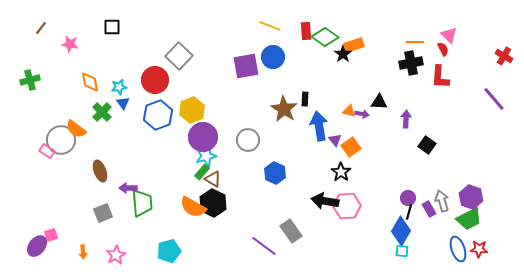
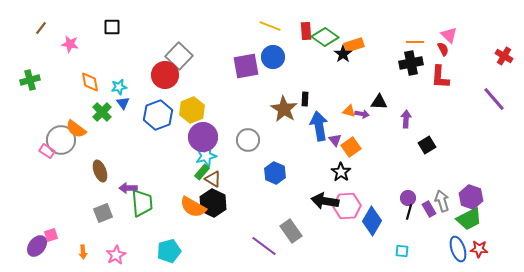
red circle at (155, 80): moved 10 px right, 5 px up
black square at (427, 145): rotated 24 degrees clockwise
blue diamond at (401, 231): moved 29 px left, 10 px up
